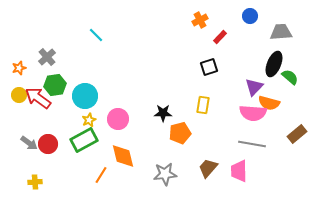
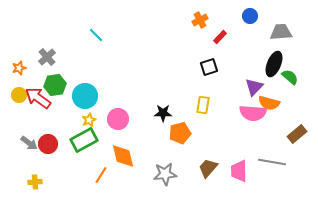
gray line: moved 20 px right, 18 px down
